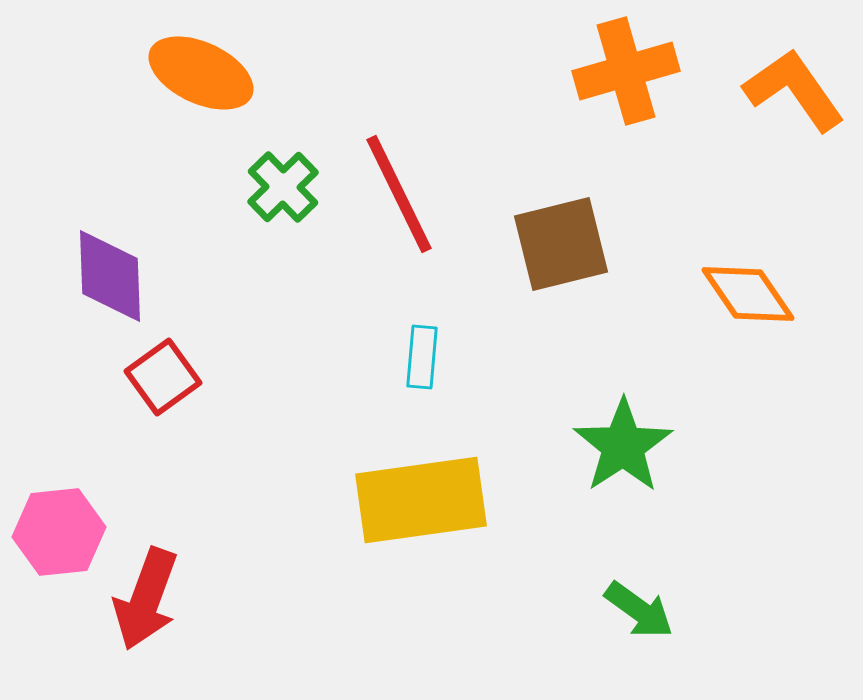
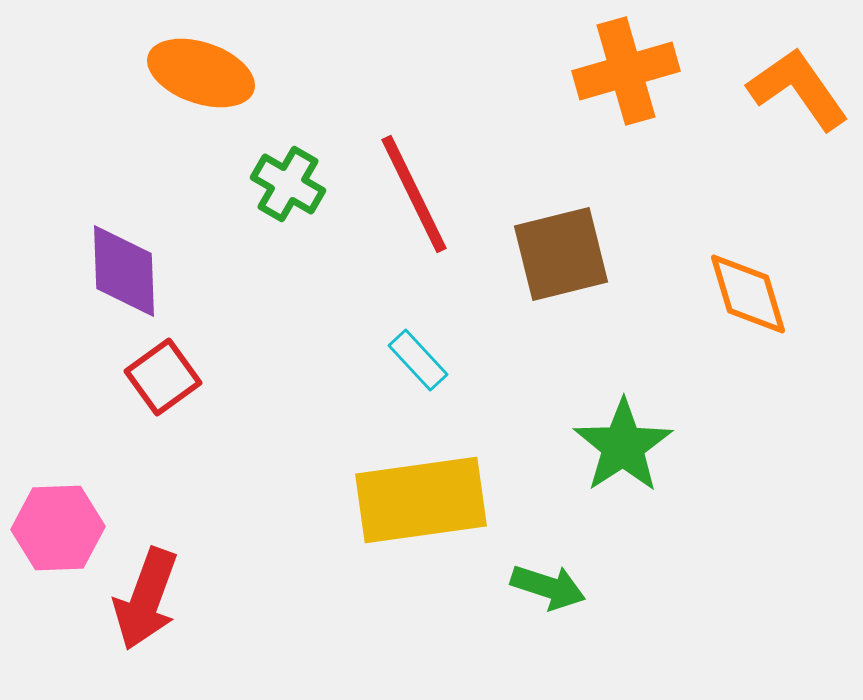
orange ellipse: rotated 6 degrees counterclockwise
orange L-shape: moved 4 px right, 1 px up
green cross: moved 5 px right, 3 px up; rotated 16 degrees counterclockwise
red line: moved 15 px right
brown square: moved 10 px down
purple diamond: moved 14 px right, 5 px up
orange diamond: rotated 18 degrees clockwise
cyan rectangle: moved 4 px left, 3 px down; rotated 48 degrees counterclockwise
pink hexagon: moved 1 px left, 4 px up; rotated 4 degrees clockwise
green arrow: moved 91 px left, 23 px up; rotated 18 degrees counterclockwise
